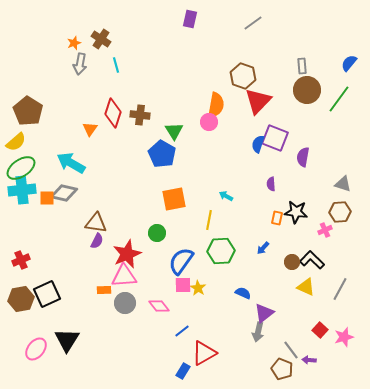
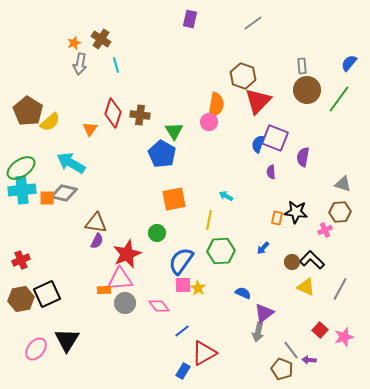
yellow semicircle at (16, 142): moved 34 px right, 20 px up
purple semicircle at (271, 184): moved 12 px up
pink triangle at (124, 276): moved 4 px left, 3 px down
